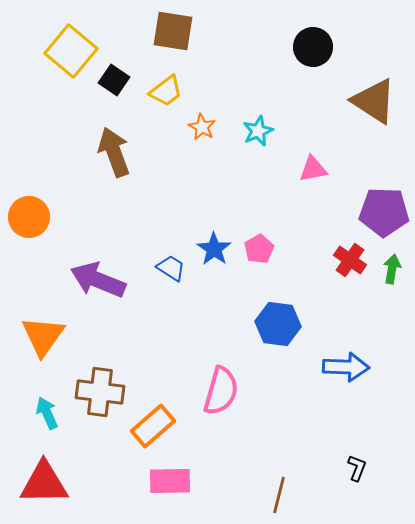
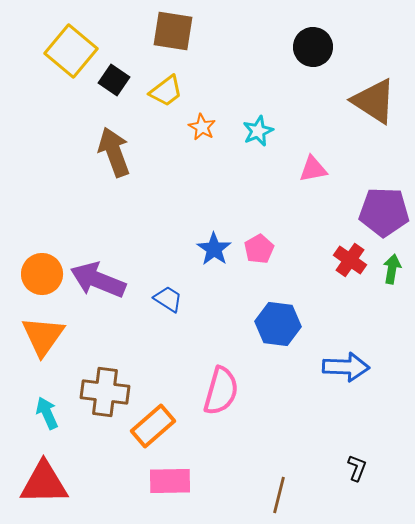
orange circle: moved 13 px right, 57 px down
blue trapezoid: moved 3 px left, 31 px down
brown cross: moved 5 px right
